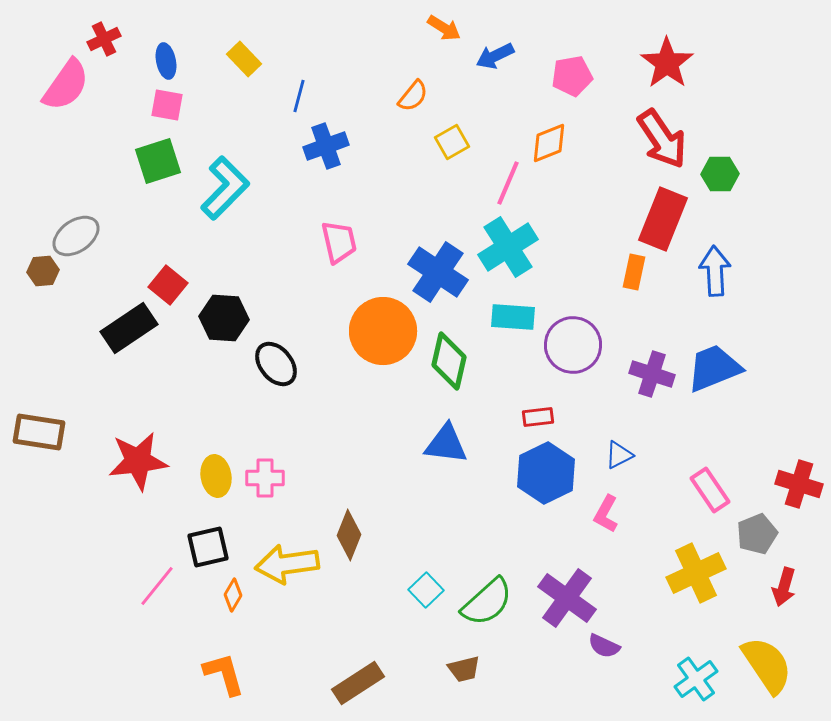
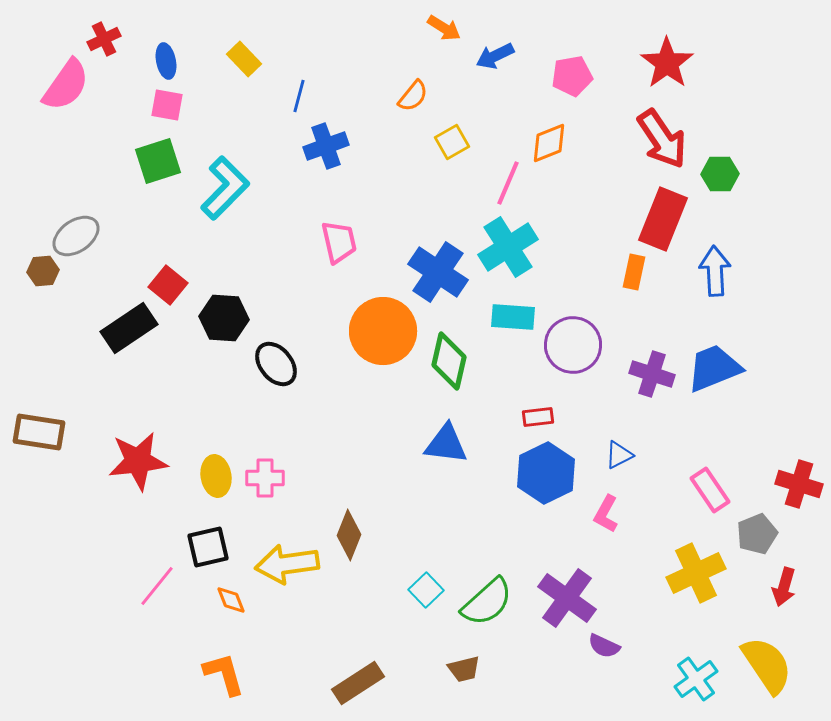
orange diamond at (233, 595): moved 2 px left, 5 px down; rotated 52 degrees counterclockwise
